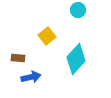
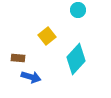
blue arrow: rotated 30 degrees clockwise
